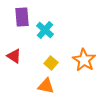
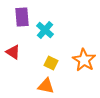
red triangle: moved 1 px left, 4 px up
yellow square: rotated 16 degrees counterclockwise
